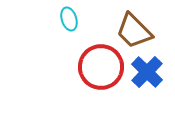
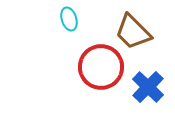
brown trapezoid: moved 1 px left, 1 px down
blue cross: moved 1 px right, 15 px down
